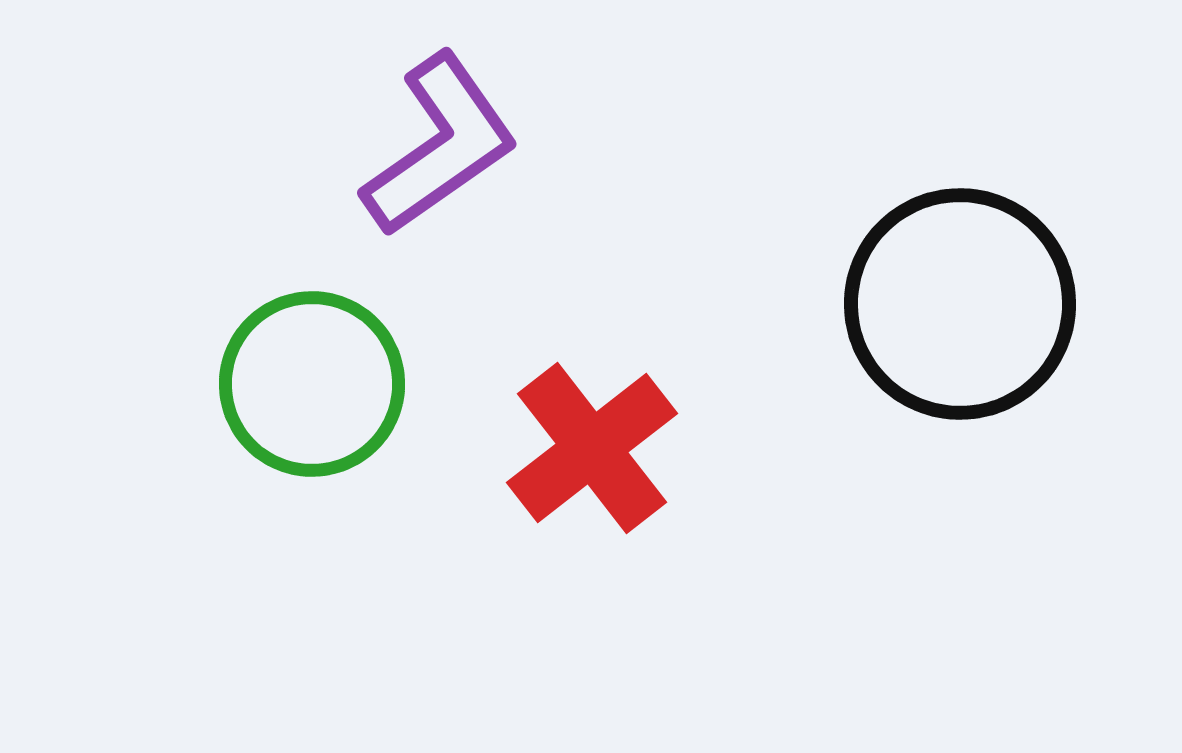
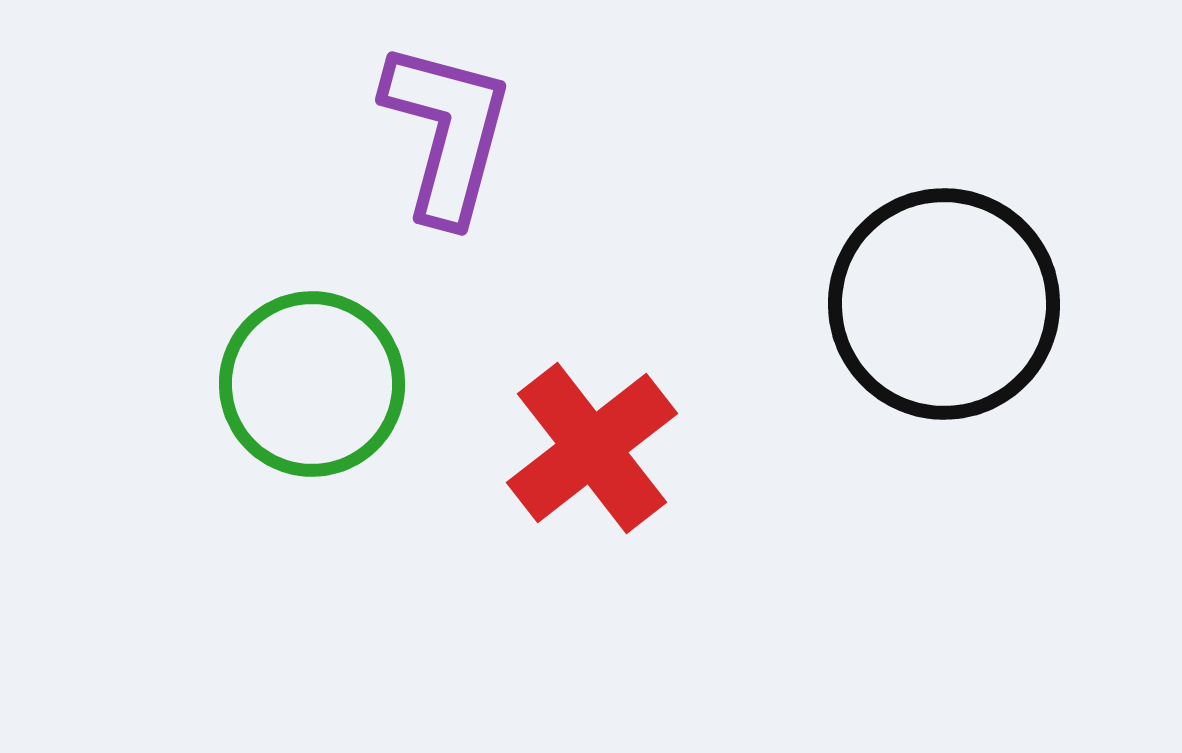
purple L-shape: moved 7 px right, 13 px up; rotated 40 degrees counterclockwise
black circle: moved 16 px left
